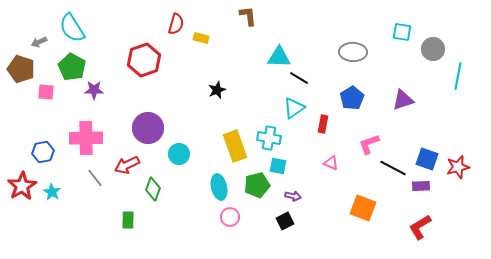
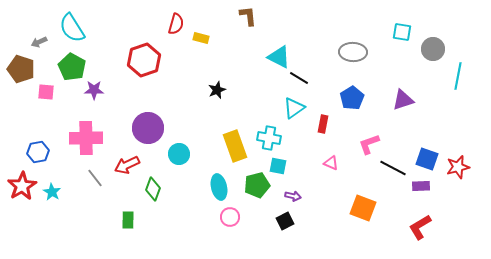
cyan triangle at (279, 57): rotated 25 degrees clockwise
blue hexagon at (43, 152): moved 5 px left
